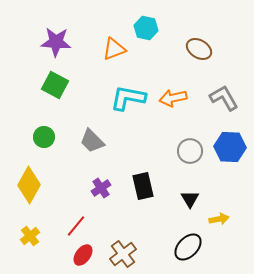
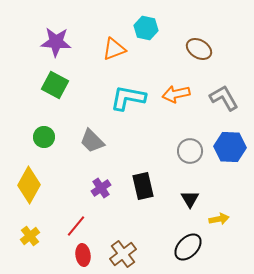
orange arrow: moved 3 px right, 4 px up
red ellipse: rotated 45 degrees counterclockwise
